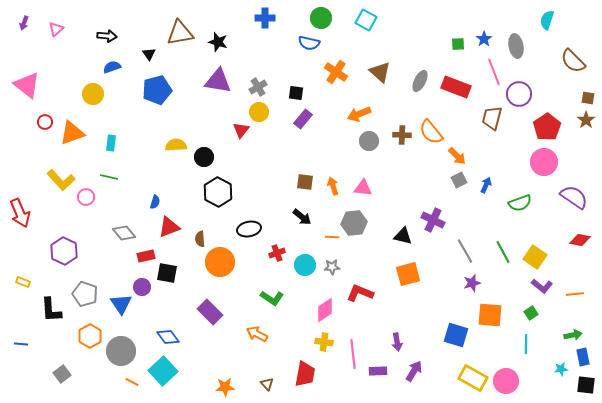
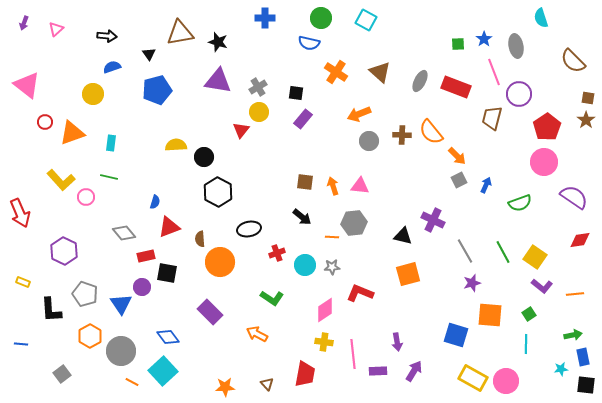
cyan semicircle at (547, 20): moved 6 px left, 2 px up; rotated 36 degrees counterclockwise
pink triangle at (363, 188): moved 3 px left, 2 px up
red diamond at (580, 240): rotated 20 degrees counterclockwise
green square at (531, 313): moved 2 px left, 1 px down
